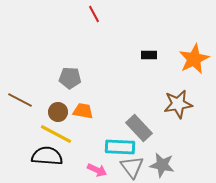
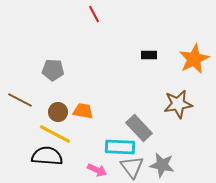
gray pentagon: moved 17 px left, 8 px up
yellow line: moved 1 px left
